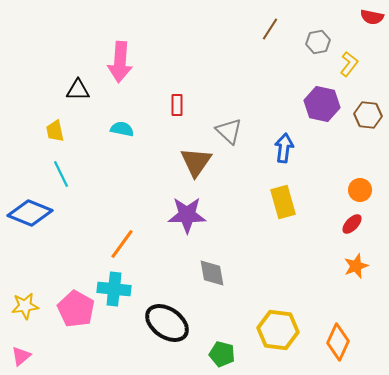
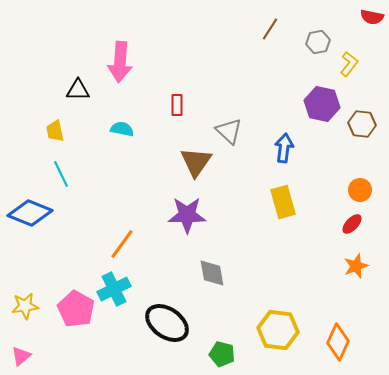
brown hexagon: moved 6 px left, 9 px down
cyan cross: rotated 32 degrees counterclockwise
